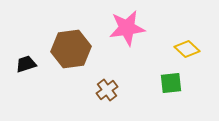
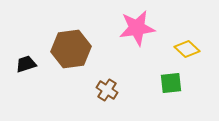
pink star: moved 10 px right
brown cross: rotated 20 degrees counterclockwise
